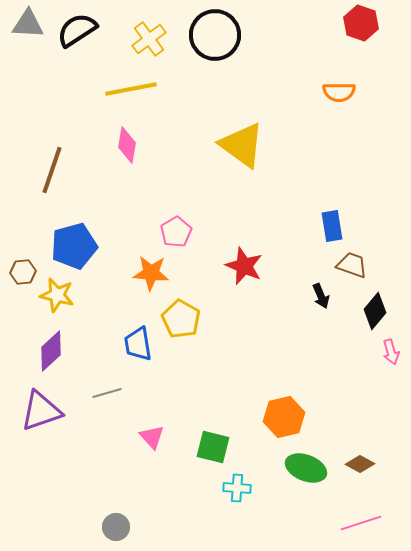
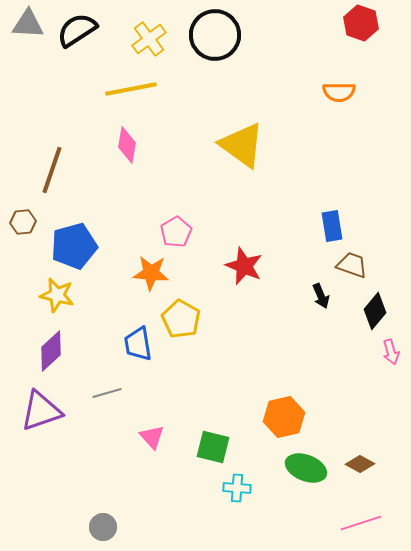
brown hexagon: moved 50 px up
gray circle: moved 13 px left
